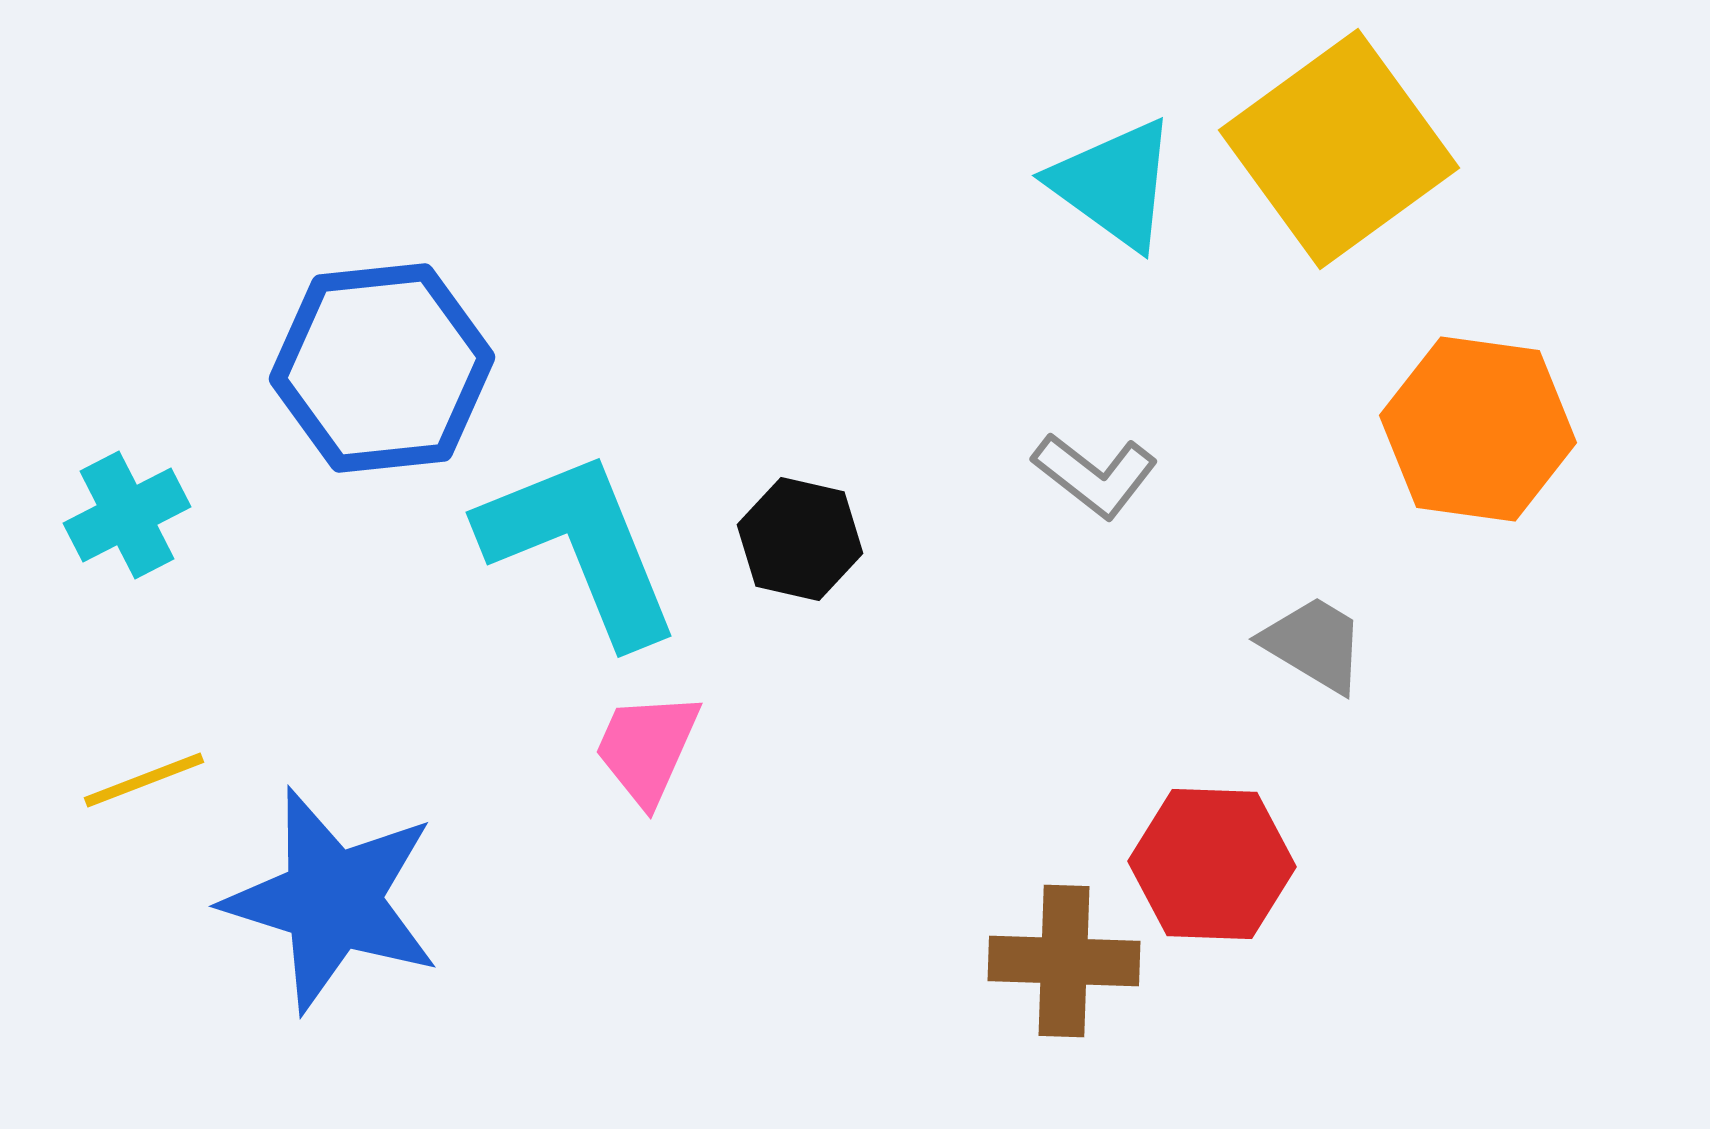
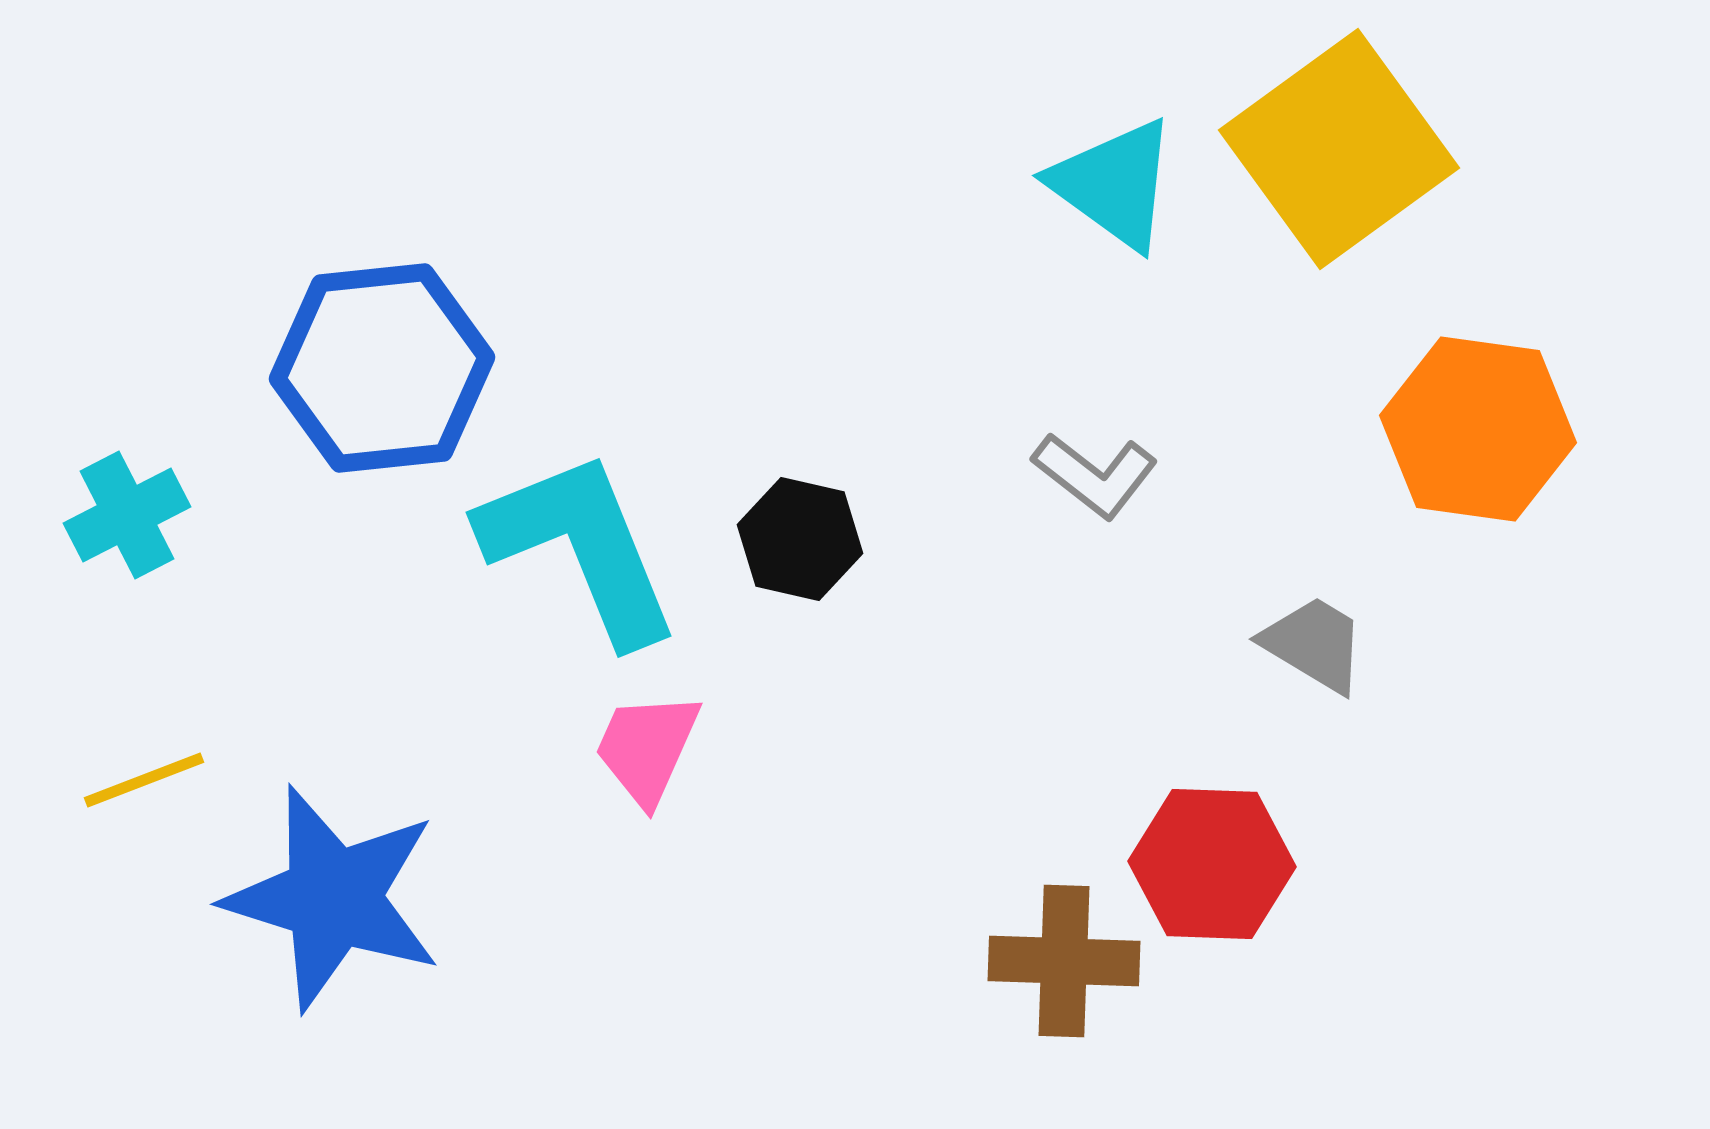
blue star: moved 1 px right, 2 px up
